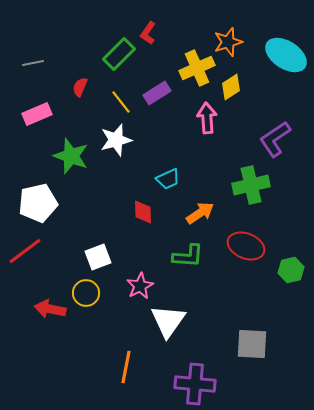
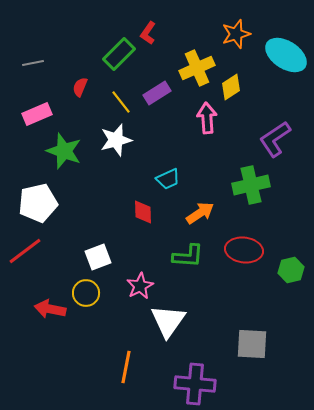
orange star: moved 8 px right, 8 px up
green star: moved 7 px left, 5 px up
red ellipse: moved 2 px left, 4 px down; rotated 15 degrees counterclockwise
